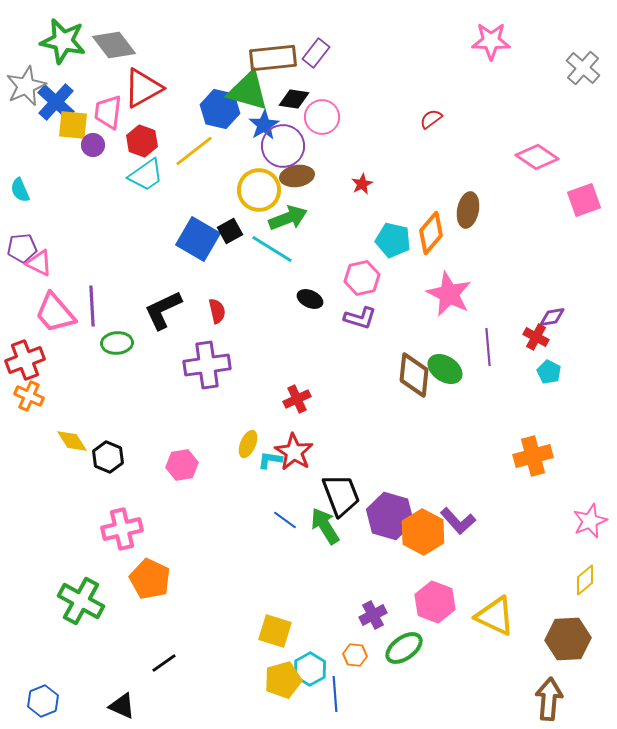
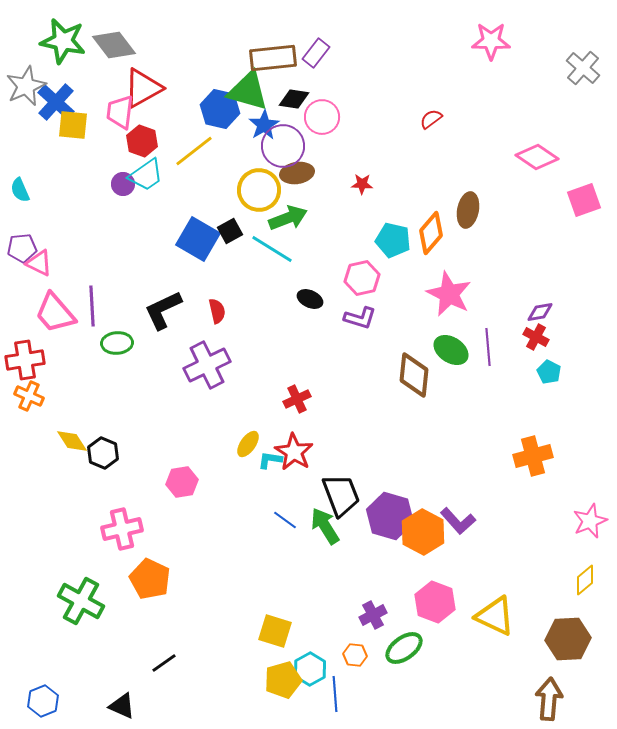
pink trapezoid at (108, 112): moved 12 px right
purple circle at (93, 145): moved 30 px right, 39 px down
brown ellipse at (297, 176): moved 3 px up
red star at (362, 184): rotated 30 degrees clockwise
purple diamond at (552, 317): moved 12 px left, 5 px up
red cross at (25, 360): rotated 12 degrees clockwise
purple cross at (207, 365): rotated 18 degrees counterclockwise
green ellipse at (445, 369): moved 6 px right, 19 px up
yellow ellipse at (248, 444): rotated 12 degrees clockwise
black hexagon at (108, 457): moved 5 px left, 4 px up
pink hexagon at (182, 465): moved 17 px down
